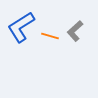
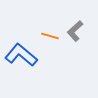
blue L-shape: moved 28 px down; rotated 72 degrees clockwise
